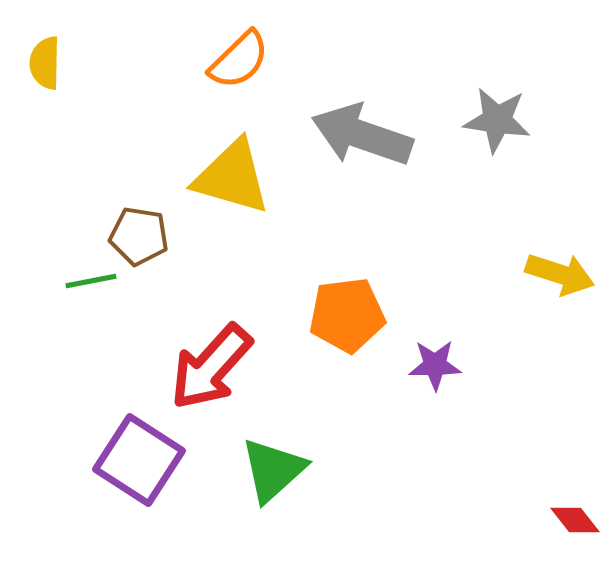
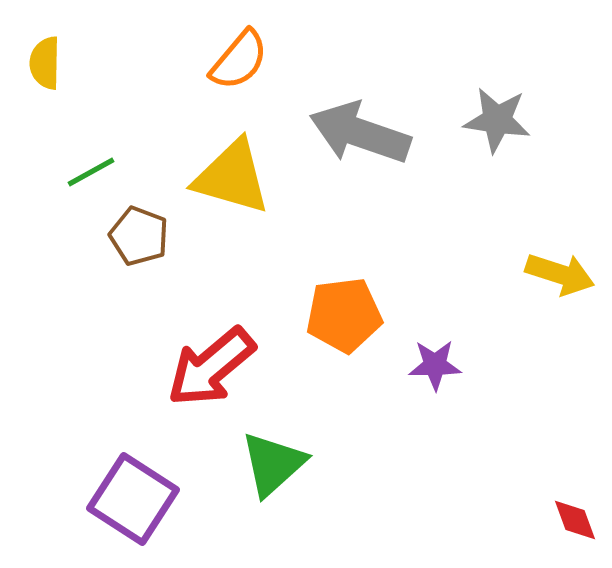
orange semicircle: rotated 6 degrees counterclockwise
gray arrow: moved 2 px left, 2 px up
brown pentagon: rotated 12 degrees clockwise
green line: moved 109 px up; rotated 18 degrees counterclockwise
orange pentagon: moved 3 px left
red arrow: rotated 8 degrees clockwise
purple square: moved 6 px left, 39 px down
green triangle: moved 6 px up
red diamond: rotated 18 degrees clockwise
